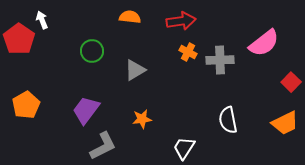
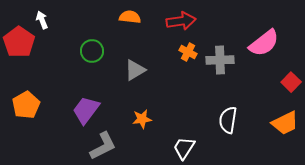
red pentagon: moved 3 px down
white semicircle: rotated 20 degrees clockwise
